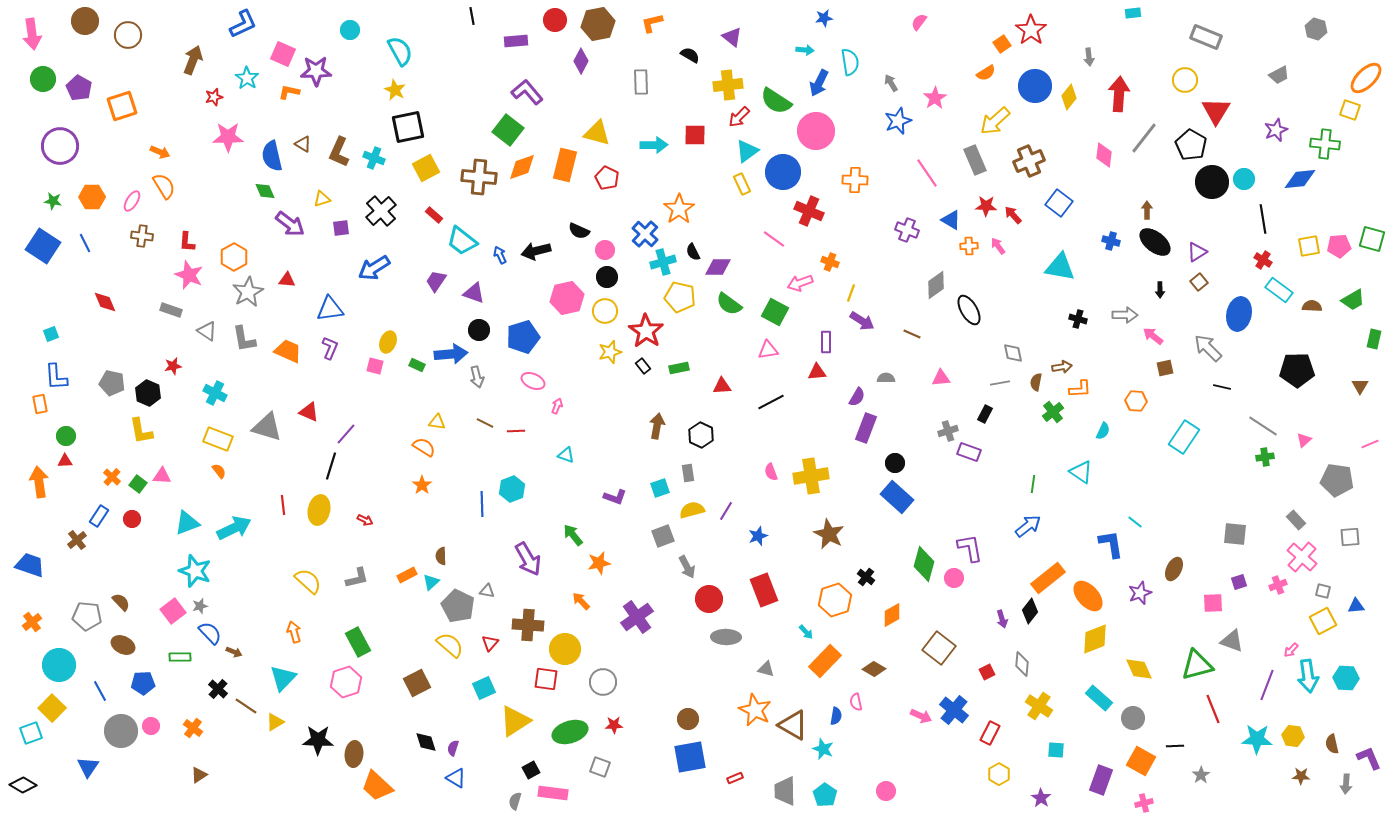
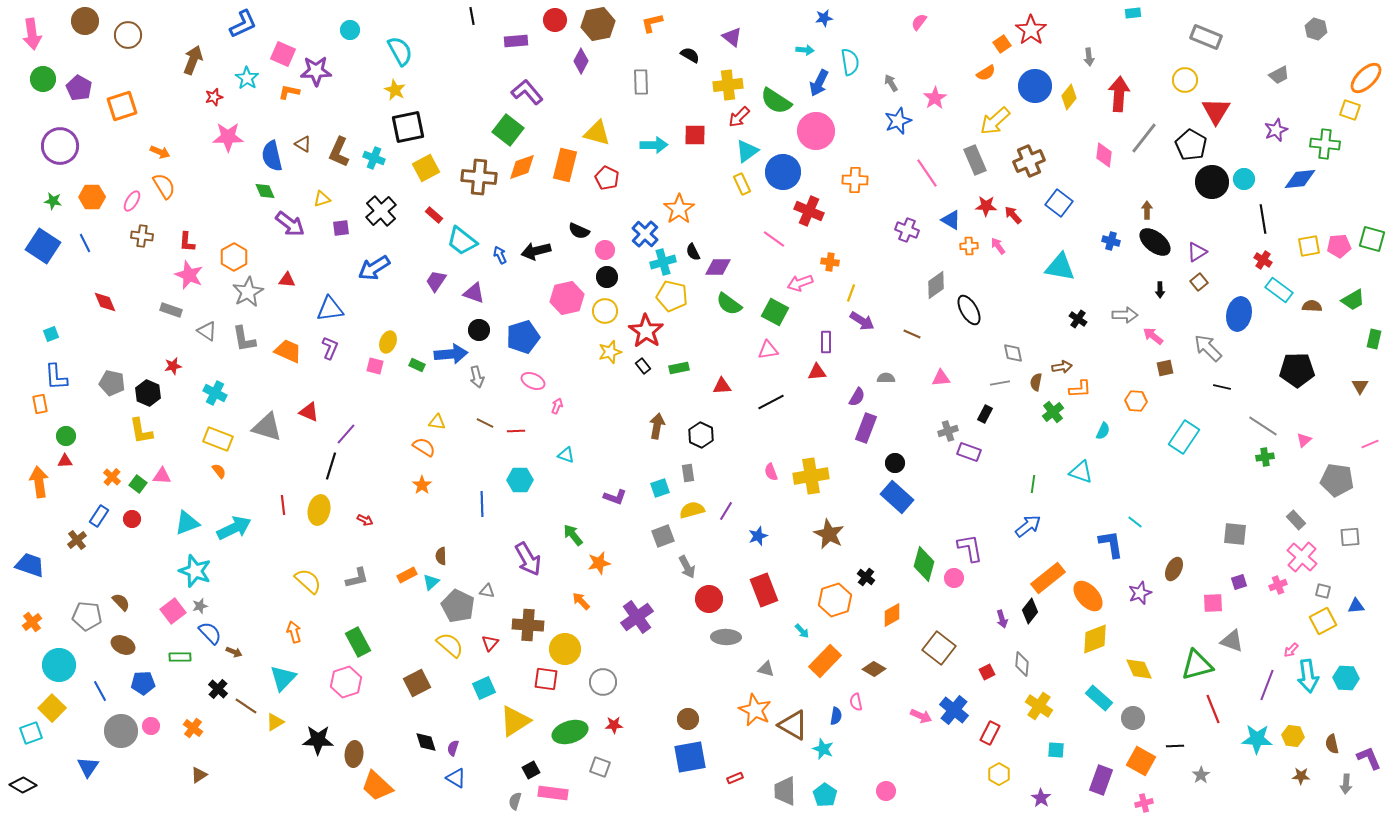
orange cross at (830, 262): rotated 12 degrees counterclockwise
yellow pentagon at (680, 297): moved 8 px left, 1 px up
black cross at (1078, 319): rotated 18 degrees clockwise
cyan triangle at (1081, 472): rotated 15 degrees counterclockwise
cyan hexagon at (512, 489): moved 8 px right, 9 px up; rotated 20 degrees clockwise
cyan arrow at (806, 632): moved 4 px left, 1 px up
